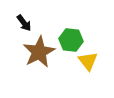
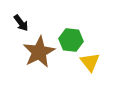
black arrow: moved 3 px left
yellow triangle: moved 2 px right, 1 px down
